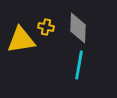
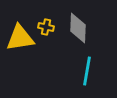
yellow triangle: moved 1 px left, 2 px up
cyan line: moved 8 px right, 6 px down
